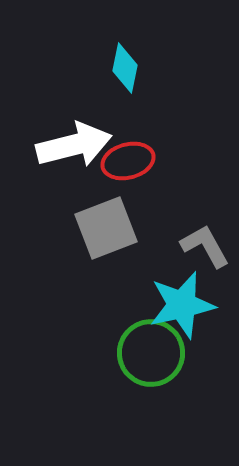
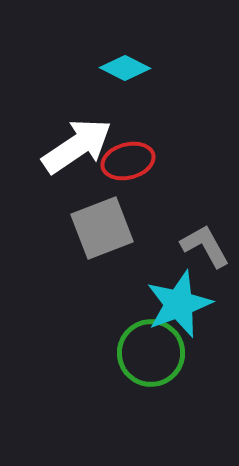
cyan diamond: rotated 75 degrees counterclockwise
white arrow: moved 3 px right, 1 px down; rotated 20 degrees counterclockwise
gray square: moved 4 px left
cyan star: moved 3 px left, 1 px up; rotated 8 degrees counterclockwise
